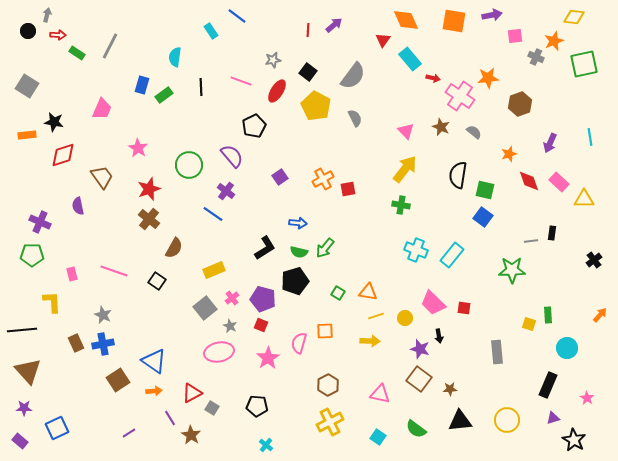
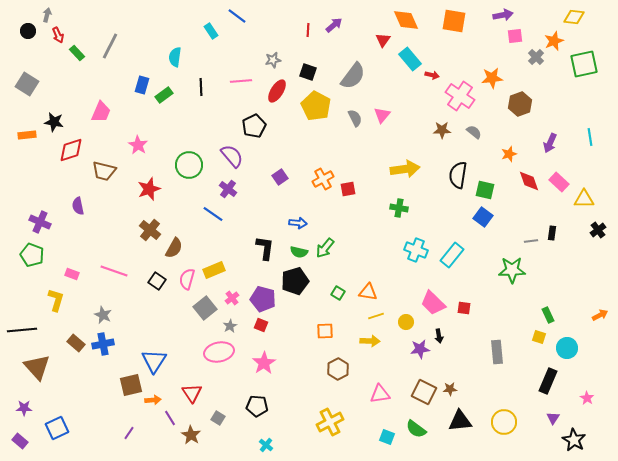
purple arrow at (492, 15): moved 11 px right
red arrow at (58, 35): rotated 63 degrees clockwise
green rectangle at (77, 53): rotated 14 degrees clockwise
gray cross at (536, 57): rotated 21 degrees clockwise
black square at (308, 72): rotated 18 degrees counterclockwise
red arrow at (433, 78): moved 1 px left, 3 px up
orange star at (488, 78): moved 4 px right
pink line at (241, 81): rotated 25 degrees counterclockwise
gray square at (27, 86): moved 2 px up
pink trapezoid at (102, 109): moved 1 px left, 3 px down
brown star at (441, 127): moved 1 px right, 3 px down; rotated 24 degrees counterclockwise
pink triangle at (406, 131): moved 24 px left, 16 px up; rotated 24 degrees clockwise
pink star at (138, 148): moved 3 px up
red diamond at (63, 155): moved 8 px right, 5 px up
yellow arrow at (405, 169): rotated 44 degrees clockwise
brown trapezoid at (102, 177): moved 2 px right, 6 px up; rotated 140 degrees clockwise
purple cross at (226, 191): moved 2 px right, 2 px up
green cross at (401, 205): moved 2 px left, 3 px down
brown cross at (149, 219): moved 1 px right, 11 px down
black L-shape at (265, 248): rotated 50 degrees counterclockwise
green pentagon at (32, 255): rotated 20 degrees clockwise
black cross at (594, 260): moved 4 px right, 30 px up
pink rectangle at (72, 274): rotated 56 degrees counterclockwise
yellow L-shape at (52, 302): moved 4 px right, 2 px up; rotated 20 degrees clockwise
green rectangle at (548, 315): rotated 21 degrees counterclockwise
orange arrow at (600, 315): rotated 21 degrees clockwise
yellow circle at (405, 318): moved 1 px right, 4 px down
yellow square at (529, 324): moved 10 px right, 13 px down
gray star at (230, 326): rotated 16 degrees clockwise
brown rectangle at (76, 343): rotated 24 degrees counterclockwise
pink semicircle at (299, 343): moved 112 px left, 64 px up
purple star at (420, 349): rotated 24 degrees counterclockwise
pink star at (268, 358): moved 4 px left, 5 px down
blue triangle at (154, 361): rotated 28 degrees clockwise
brown triangle at (28, 371): moved 9 px right, 4 px up
brown square at (419, 379): moved 5 px right, 13 px down; rotated 10 degrees counterclockwise
brown square at (118, 380): moved 13 px right, 5 px down; rotated 20 degrees clockwise
brown hexagon at (328, 385): moved 10 px right, 16 px up
black rectangle at (548, 385): moved 4 px up
orange arrow at (154, 391): moved 1 px left, 9 px down
red triangle at (192, 393): rotated 35 degrees counterclockwise
pink triangle at (380, 394): rotated 20 degrees counterclockwise
gray square at (212, 408): moved 6 px right, 10 px down
purple triangle at (553, 418): rotated 40 degrees counterclockwise
yellow circle at (507, 420): moved 3 px left, 2 px down
purple line at (129, 433): rotated 24 degrees counterclockwise
cyan square at (378, 437): moved 9 px right; rotated 14 degrees counterclockwise
